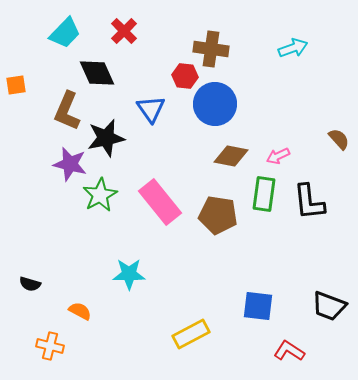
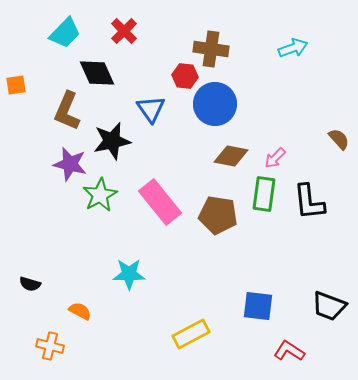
black star: moved 6 px right, 3 px down
pink arrow: moved 3 px left, 2 px down; rotated 20 degrees counterclockwise
